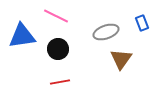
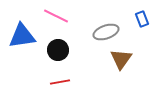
blue rectangle: moved 4 px up
black circle: moved 1 px down
